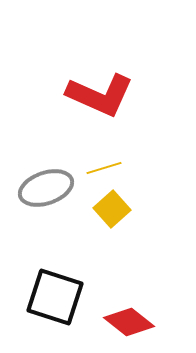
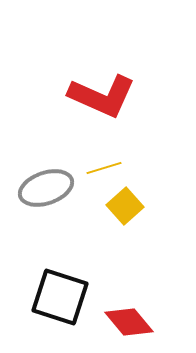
red L-shape: moved 2 px right, 1 px down
yellow square: moved 13 px right, 3 px up
black square: moved 5 px right
red diamond: rotated 12 degrees clockwise
